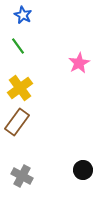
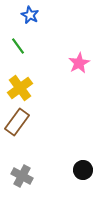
blue star: moved 7 px right
